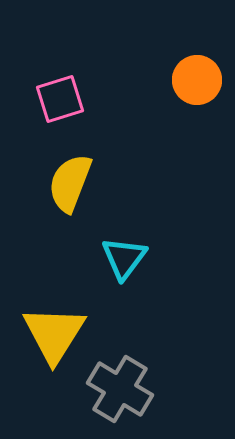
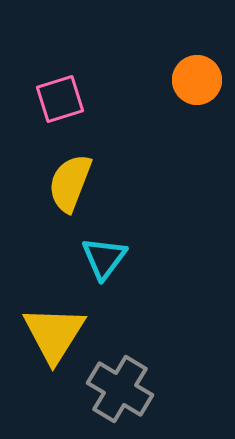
cyan triangle: moved 20 px left
